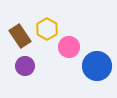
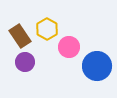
purple circle: moved 4 px up
